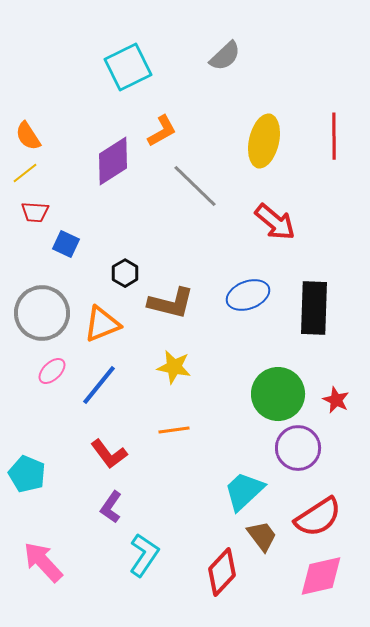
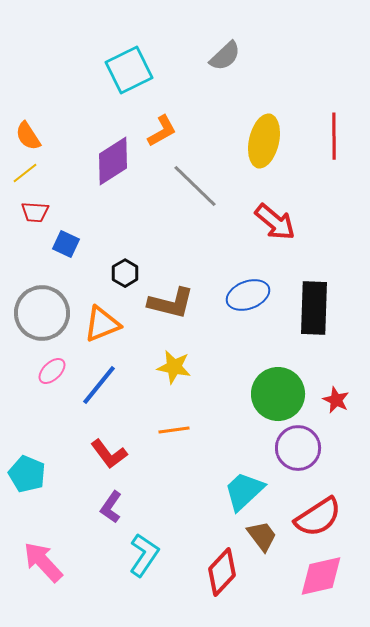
cyan square: moved 1 px right, 3 px down
